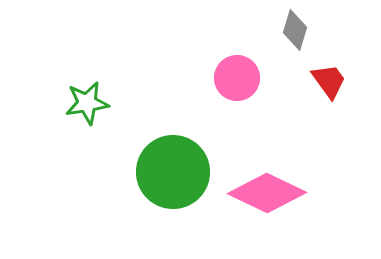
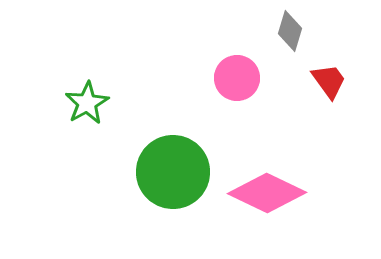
gray diamond: moved 5 px left, 1 px down
green star: rotated 21 degrees counterclockwise
